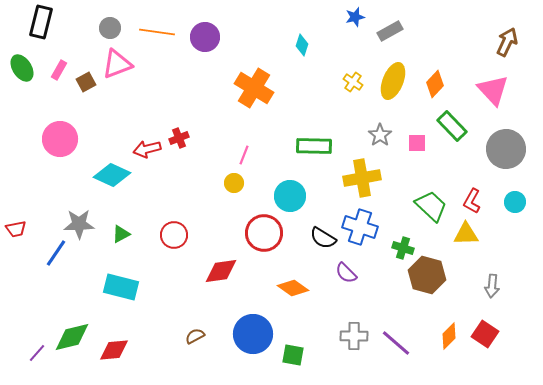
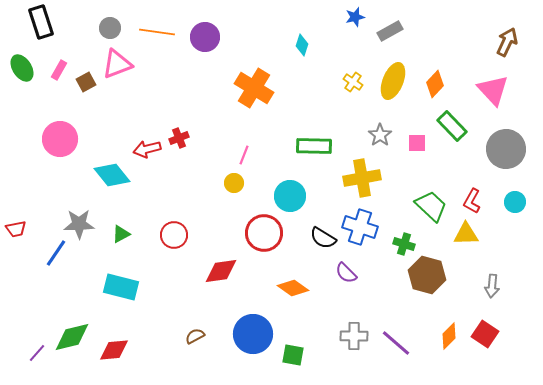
black rectangle at (41, 22): rotated 32 degrees counterclockwise
cyan diamond at (112, 175): rotated 27 degrees clockwise
green cross at (403, 248): moved 1 px right, 4 px up
